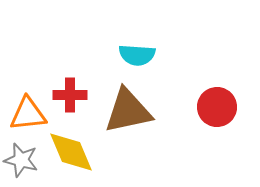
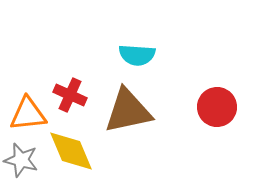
red cross: rotated 24 degrees clockwise
yellow diamond: moved 1 px up
